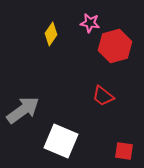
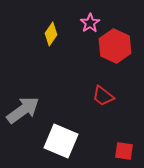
pink star: rotated 30 degrees clockwise
red hexagon: rotated 20 degrees counterclockwise
